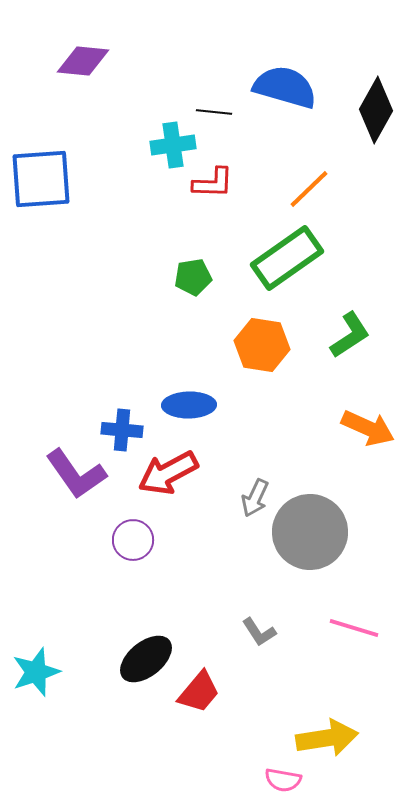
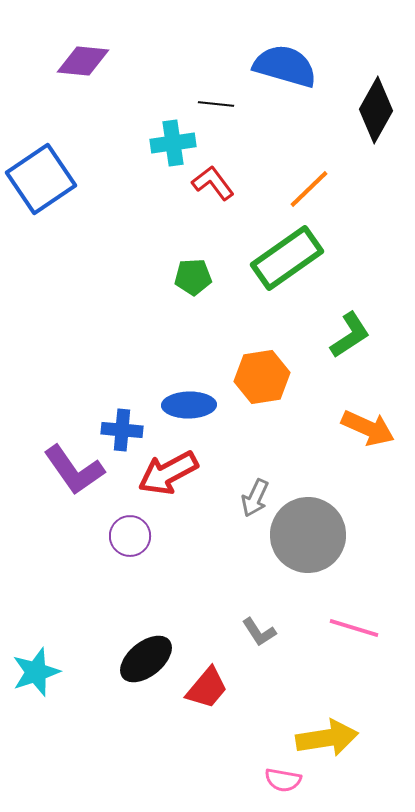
blue semicircle: moved 21 px up
black line: moved 2 px right, 8 px up
cyan cross: moved 2 px up
blue square: rotated 30 degrees counterclockwise
red L-shape: rotated 129 degrees counterclockwise
green pentagon: rotated 6 degrees clockwise
orange hexagon: moved 32 px down; rotated 18 degrees counterclockwise
purple L-shape: moved 2 px left, 4 px up
gray circle: moved 2 px left, 3 px down
purple circle: moved 3 px left, 4 px up
red trapezoid: moved 8 px right, 4 px up
